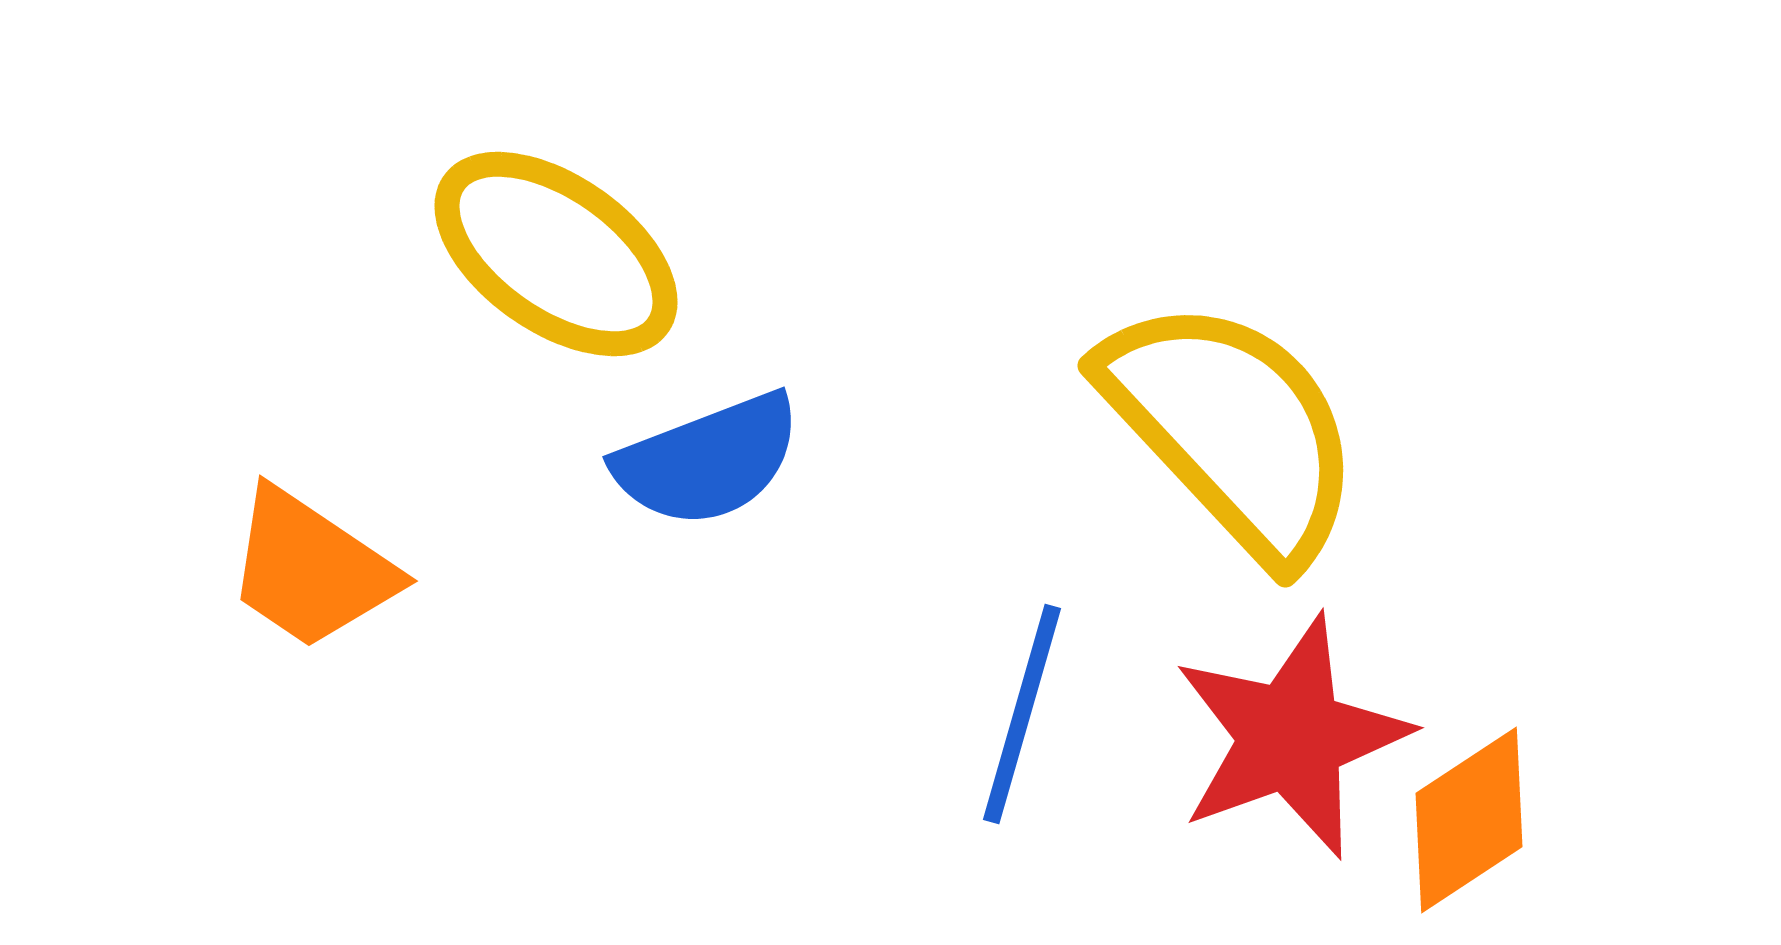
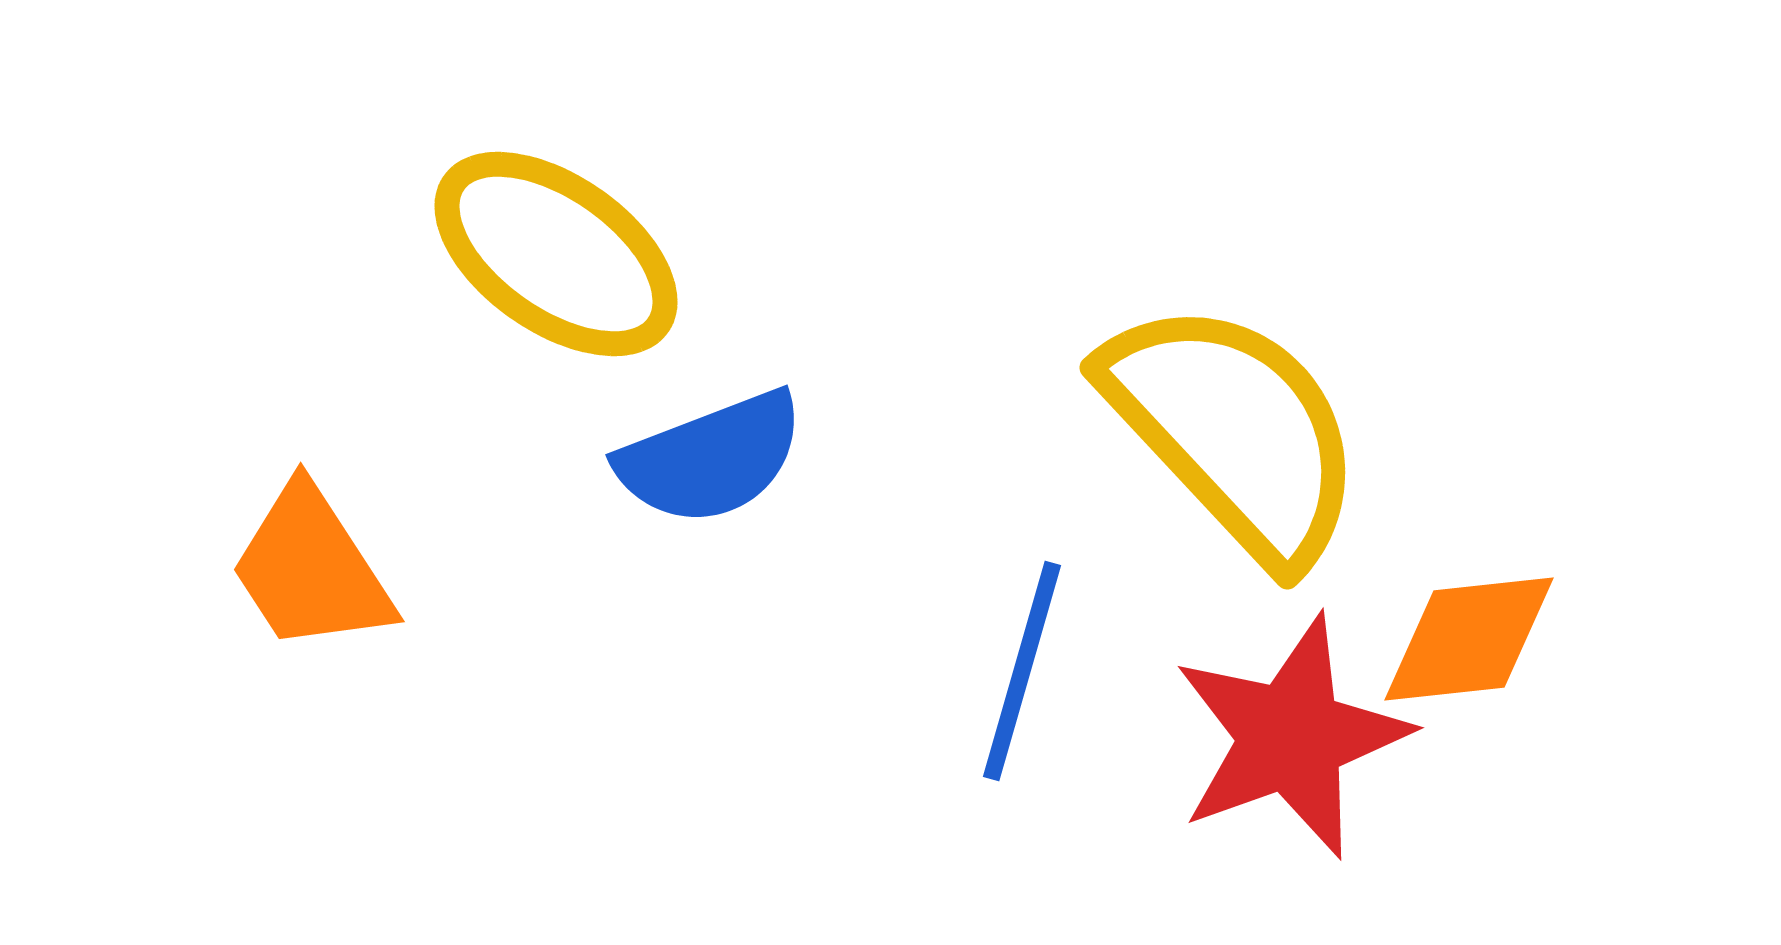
yellow semicircle: moved 2 px right, 2 px down
blue semicircle: moved 3 px right, 2 px up
orange trapezoid: rotated 23 degrees clockwise
blue line: moved 43 px up
orange diamond: moved 181 px up; rotated 27 degrees clockwise
